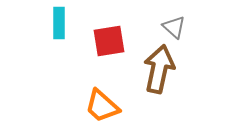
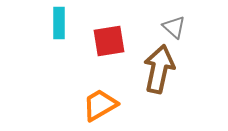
orange trapezoid: moved 2 px left, 1 px up; rotated 108 degrees clockwise
